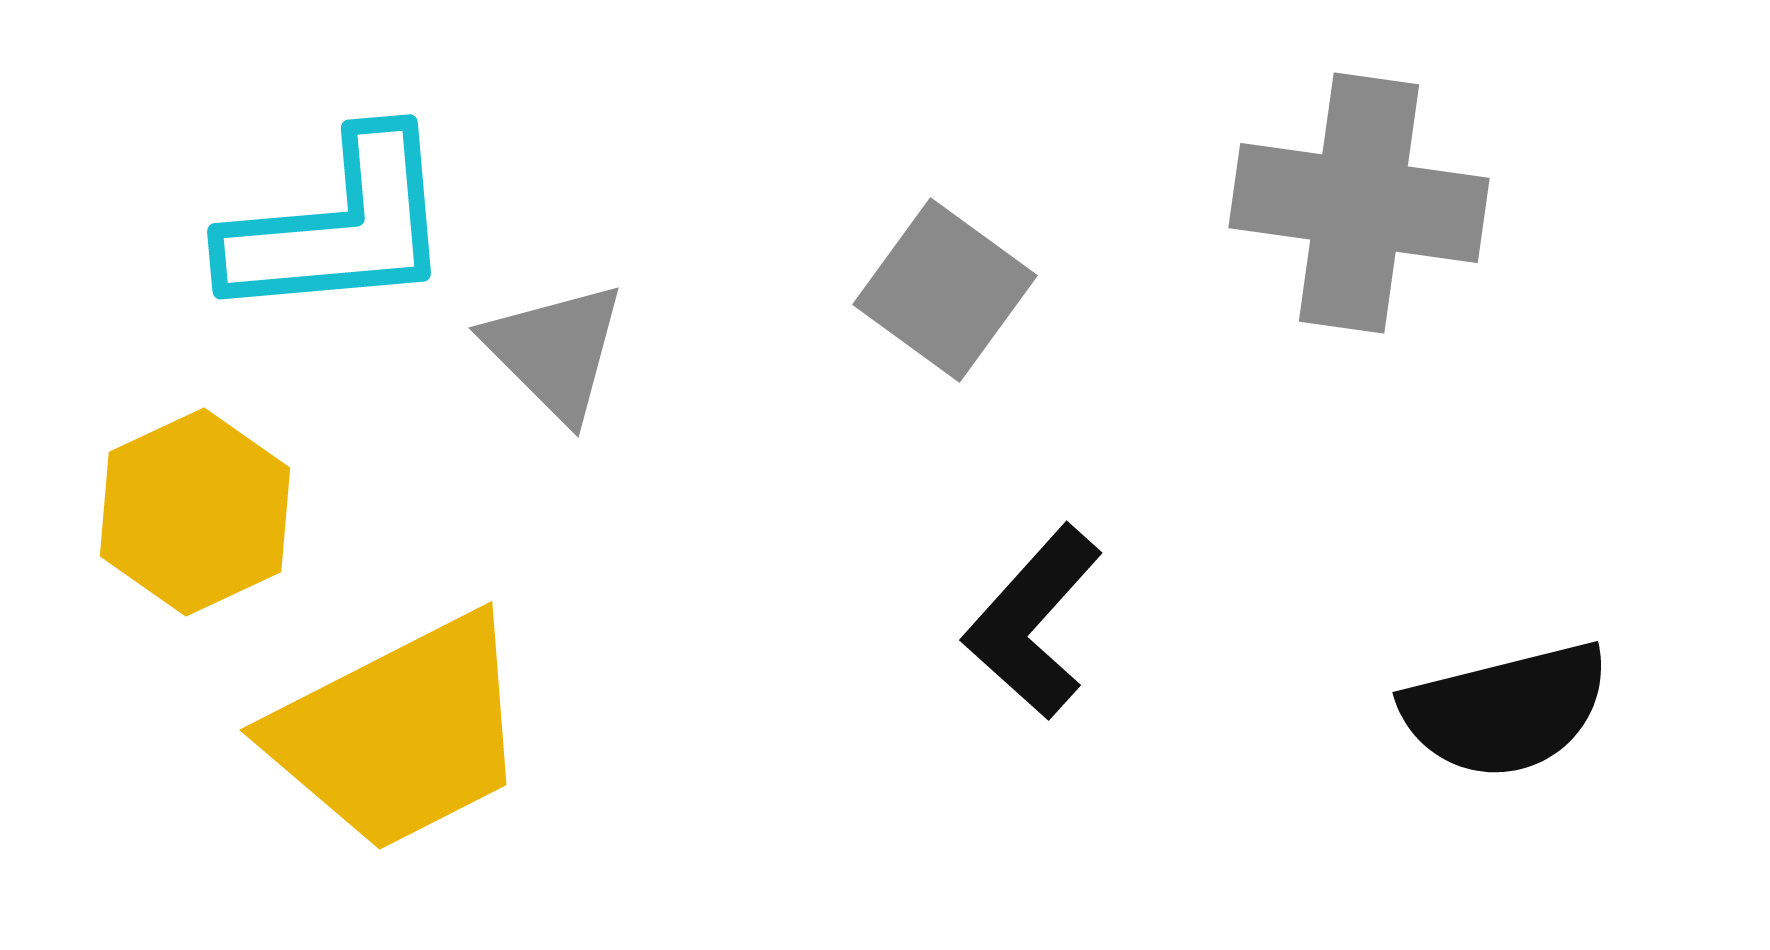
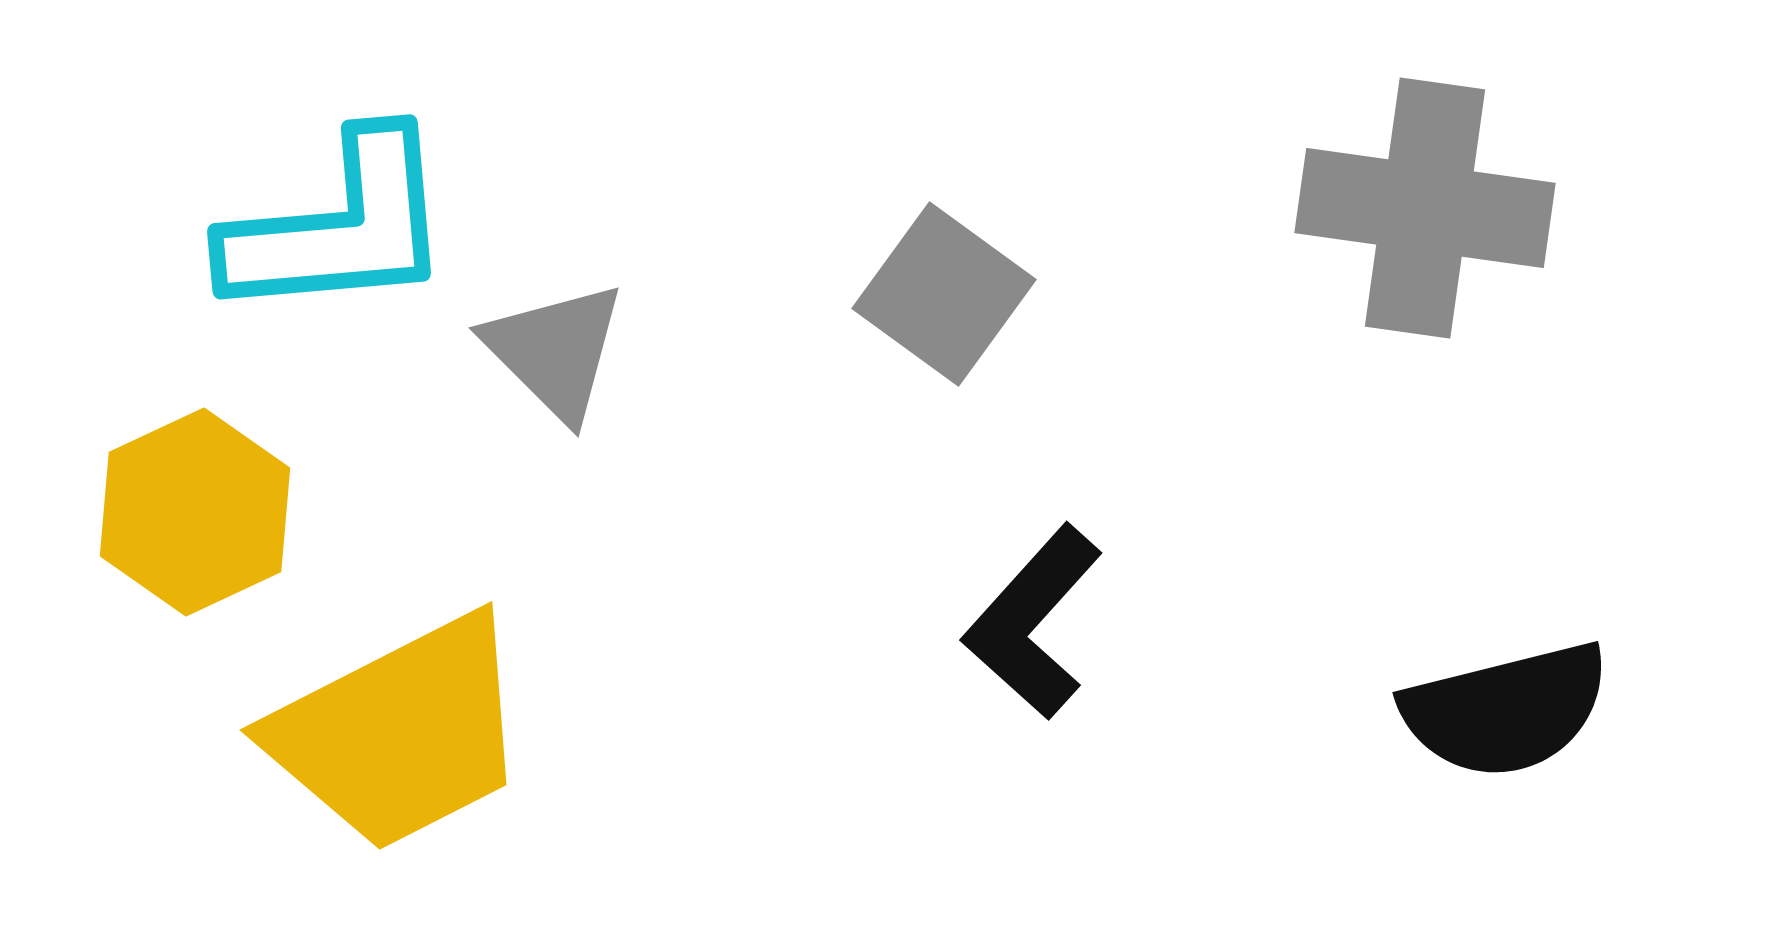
gray cross: moved 66 px right, 5 px down
gray square: moved 1 px left, 4 px down
